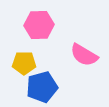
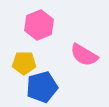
pink hexagon: rotated 20 degrees counterclockwise
